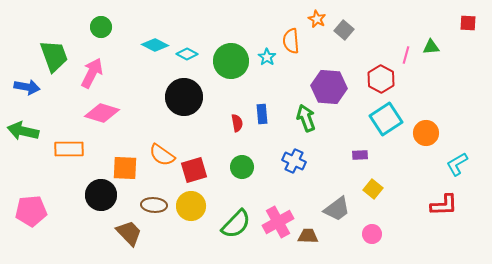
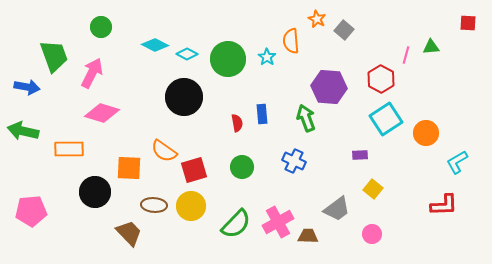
green circle at (231, 61): moved 3 px left, 2 px up
orange semicircle at (162, 155): moved 2 px right, 4 px up
cyan L-shape at (457, 164): moved 2 px up
orange square at (125, 168): moved 4 px right
black circle at (101, 195): moved 6 px left, 3 px up
